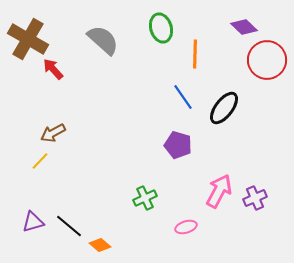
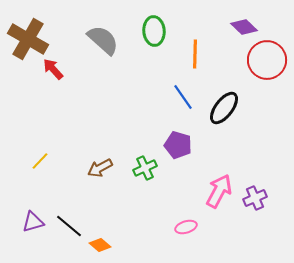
green ellipse: moved 7 px left, 3 px down; rotated 12 degrees clockwise
brown arrow: moved 47 px right, 35 px down
green cross: moved 30 px up
